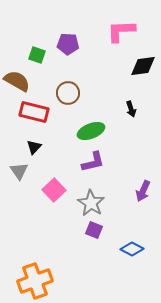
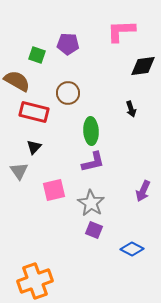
green ellipse: rotated 72 degrees counterclockwise
pink square: rotated 30 degrees clockwise
